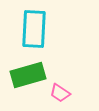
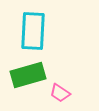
cyan rectangle: moved 1 px left, 2 px down
